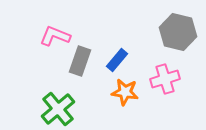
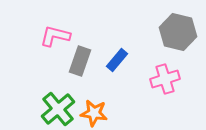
pink L-shape: rotated 8 degrees counterclockwise
orange star: moved 31 px left, 21 px down
